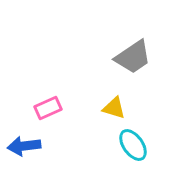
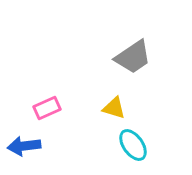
pink rectangle: moved 1 px left
